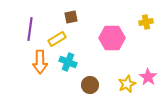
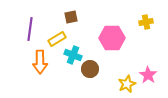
cyan cross: moved 5 px right, 7 px up
pink star: moved 2 px up
brown circle: moved 16 px up
